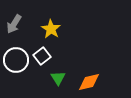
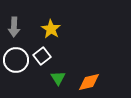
gray arrow: moved 3 px down; rotated 30 degrees counterclockwise
